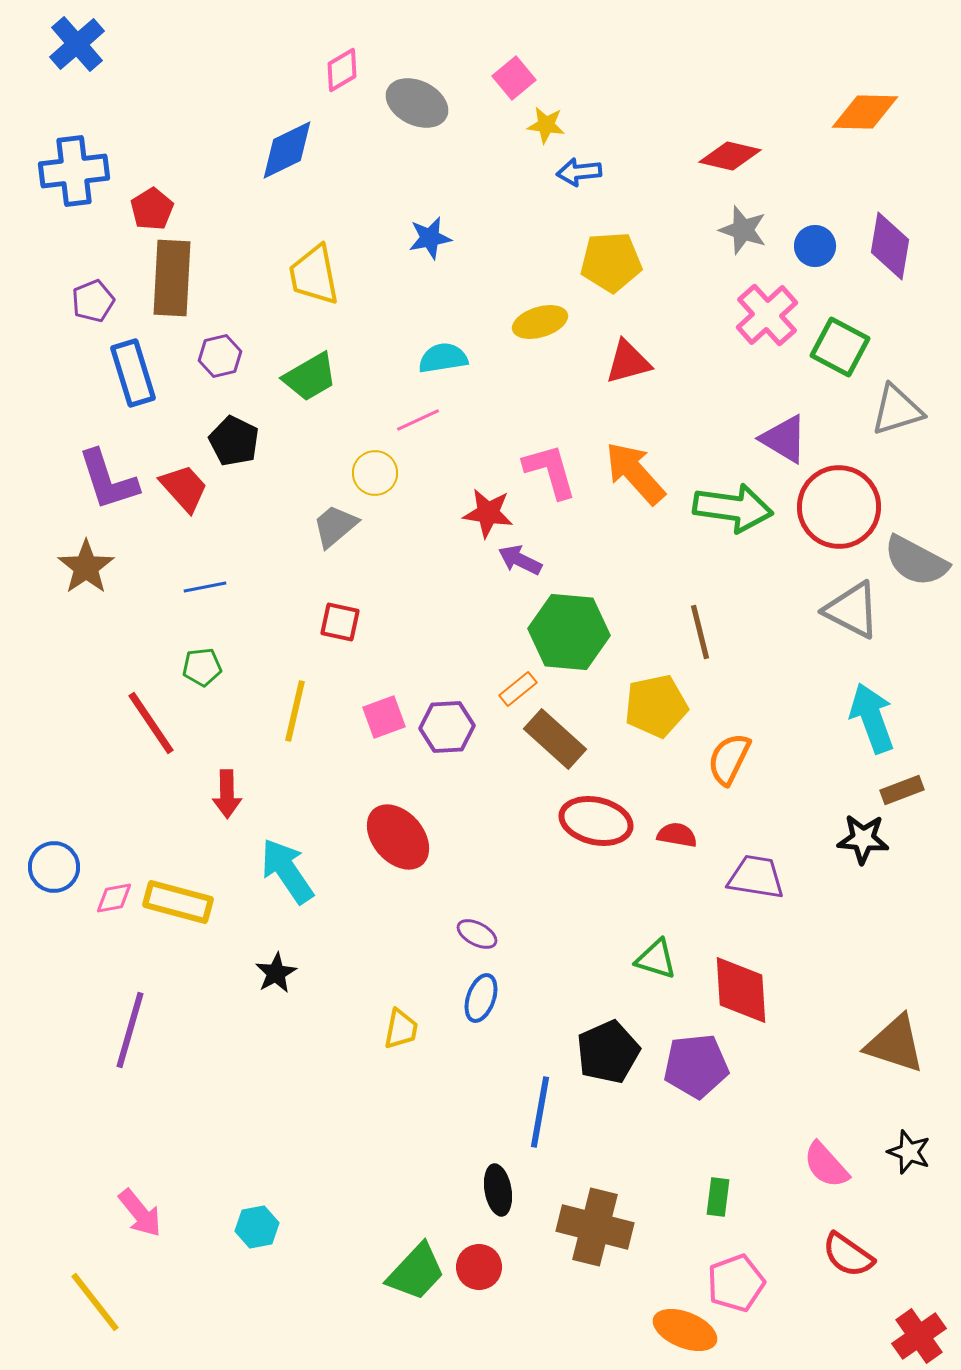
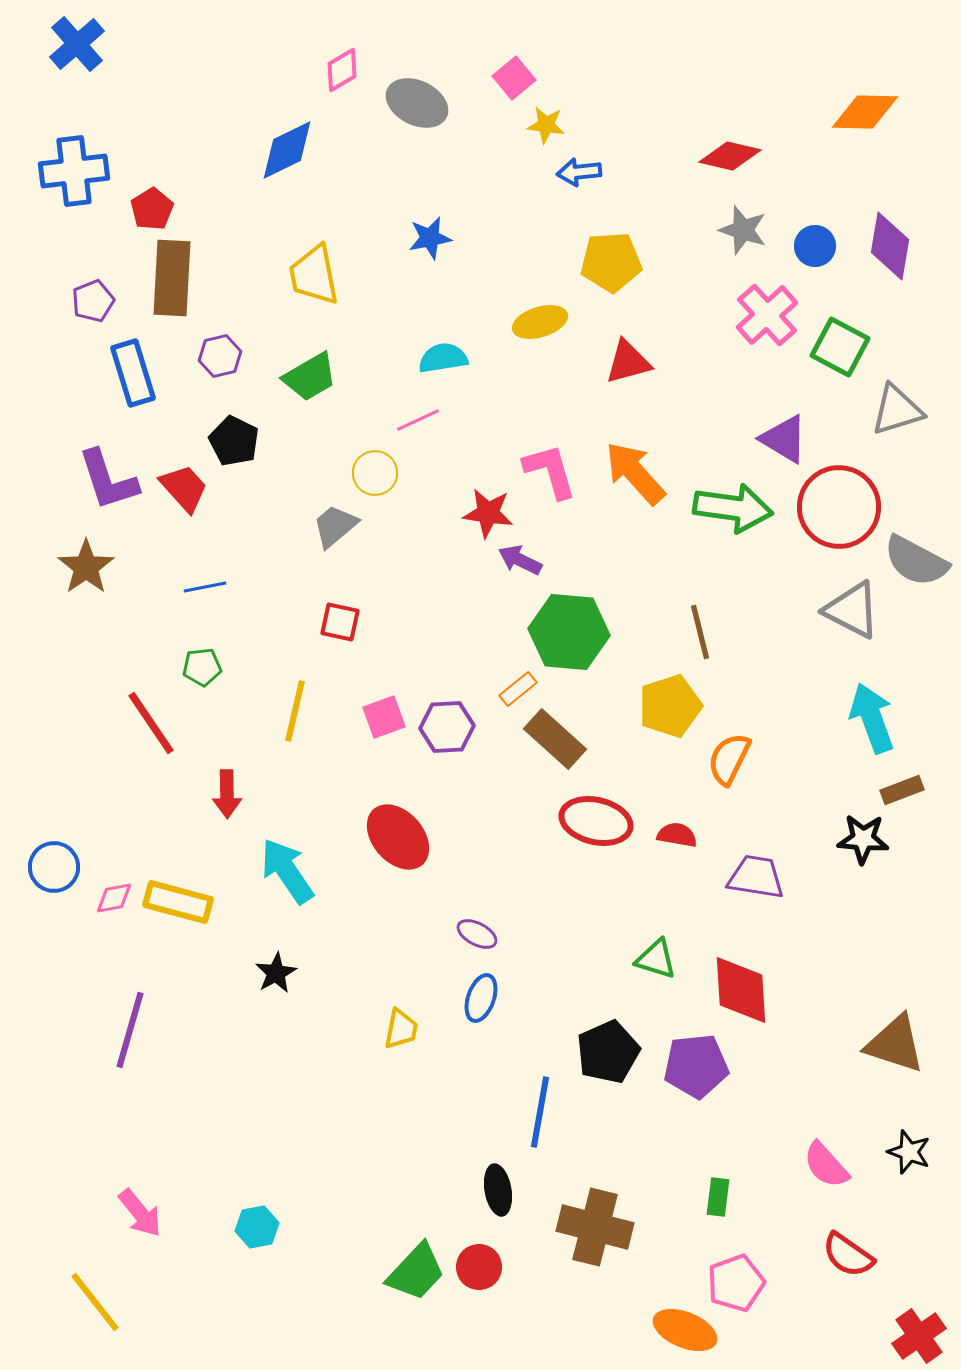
yellow pentagon at (656, 706): moved 14 px right; rotated 6 degrees counterclockwise
